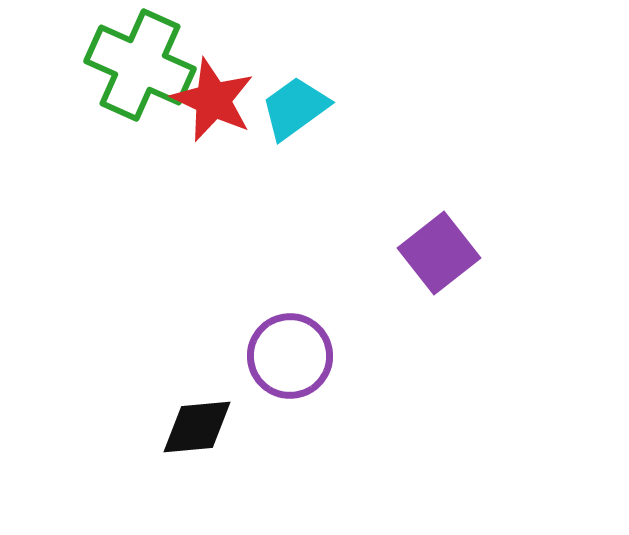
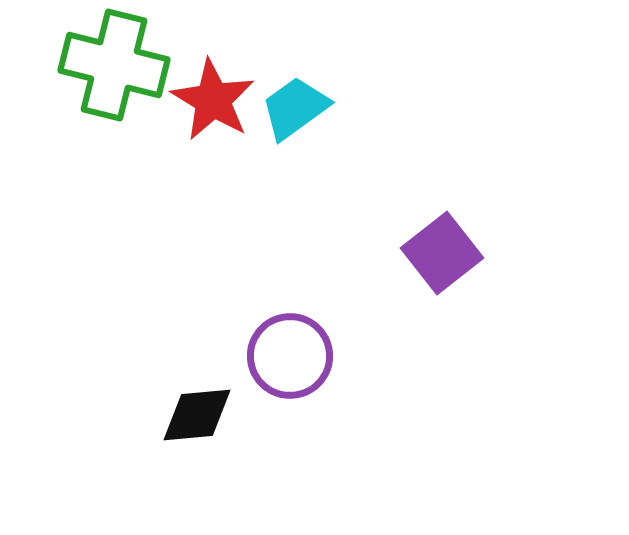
green cross: moved 26 px left; rotated 10 degrees counterclockwise
red star: rotated 6 degrees clockwise
purple square: moved 3 px right
black diamond: moved 12 px up
